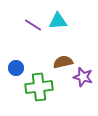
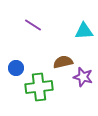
cyan triangle: moved 26 px right, 10 px down
